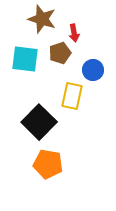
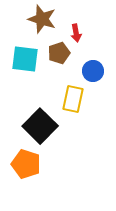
red arrow: moved 2 px right
brown pentagon: moved 1 px left
blue circle: moved 1 px down
yellow rectangle: moved 1 px right, 3 px down
black square: moved 1 px right, 4 px down
orange pentagon: moved 22 px left; rotated 8 degrees clockwise
